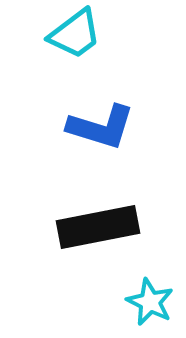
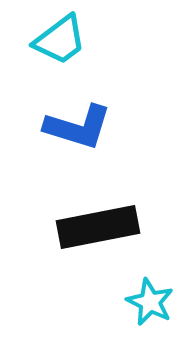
cyan trapezoid: moved 15 px left, 6 px down
blue L-shape: moved 23 px left
